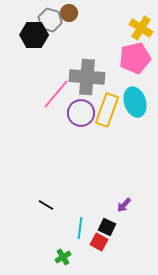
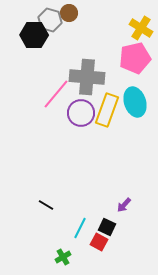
cyan line: rotated 20 degrees clockwise
